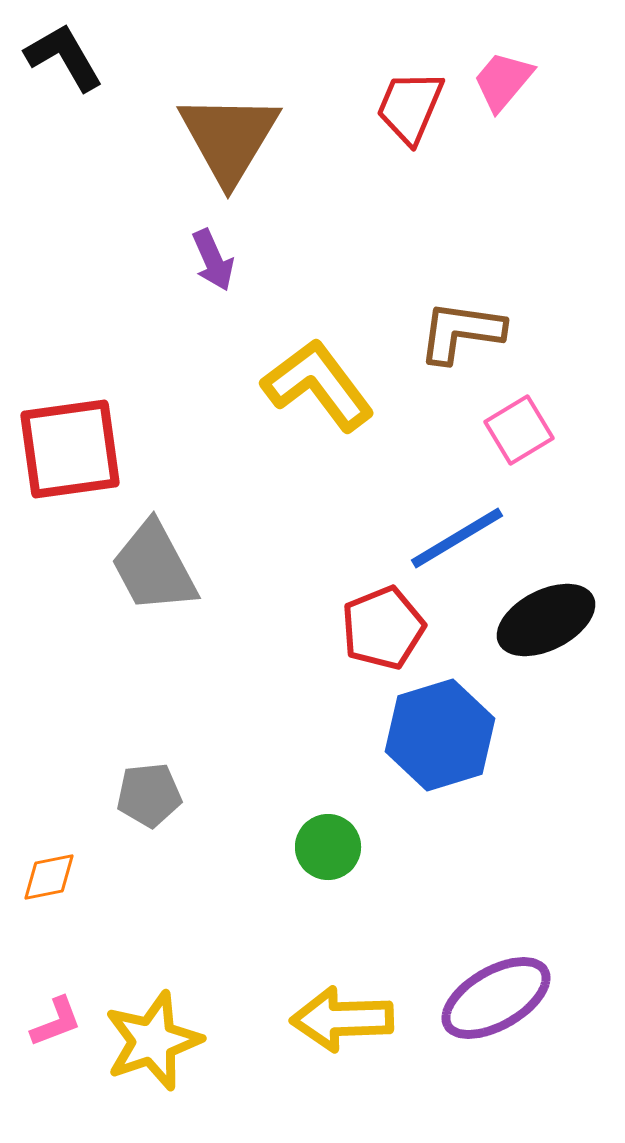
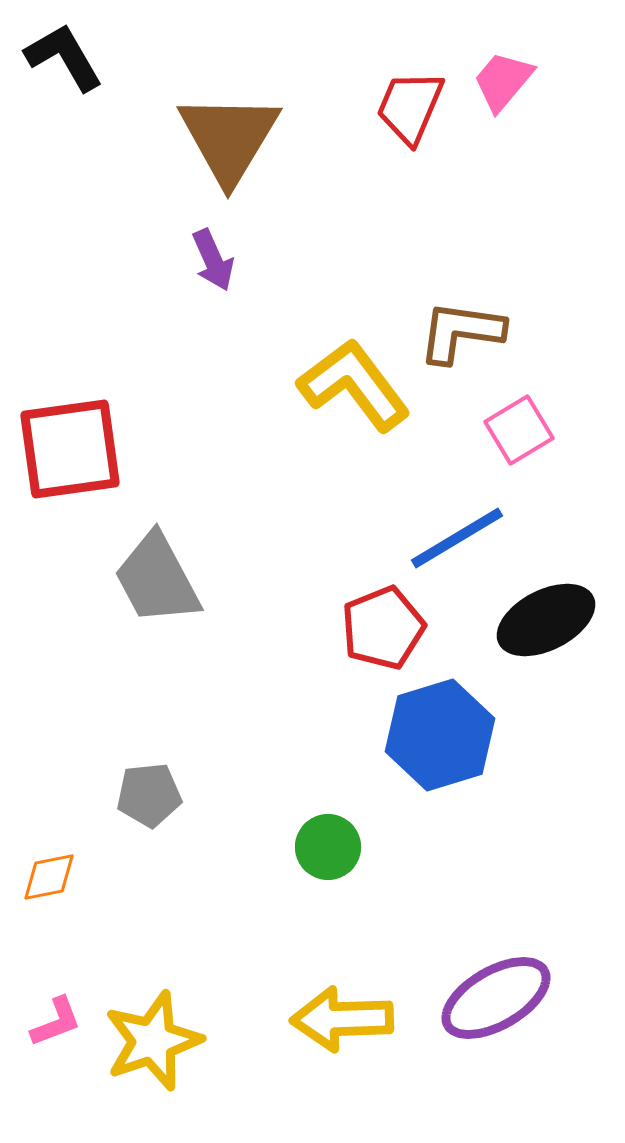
yellow L-shape: moved 36 px right
gray trapezoid: moved 3 px right, 12 px down
